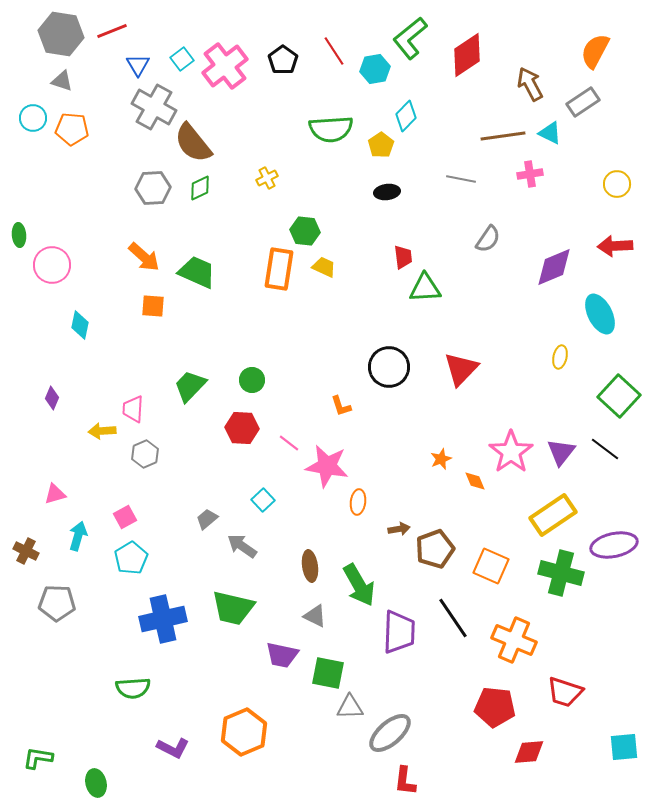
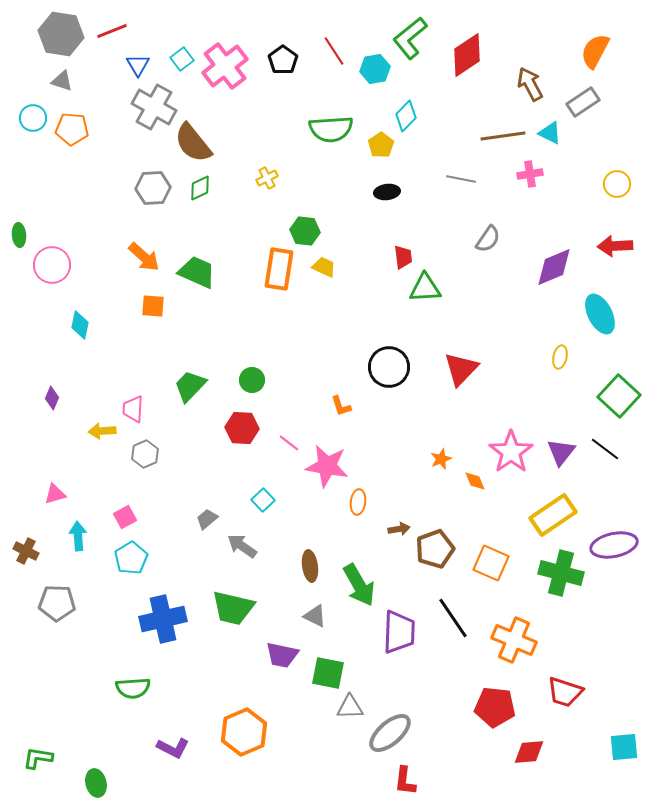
cyan arrow at (78, 536): rotated 20 degrees counterclockwise
orange square at (491, 566): moved 3 px up
